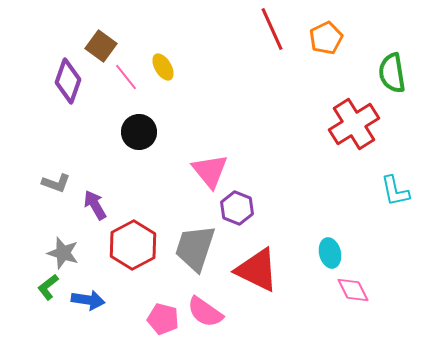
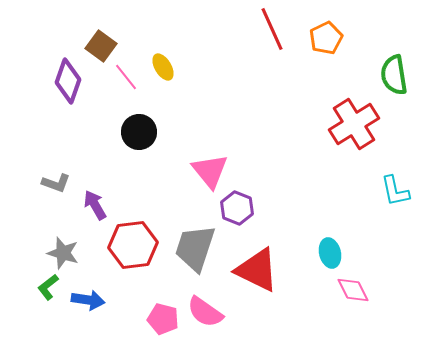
green semicircle: moved 2 px right, 2 px down
red hexagon: rotated 21 degrees clockwise
